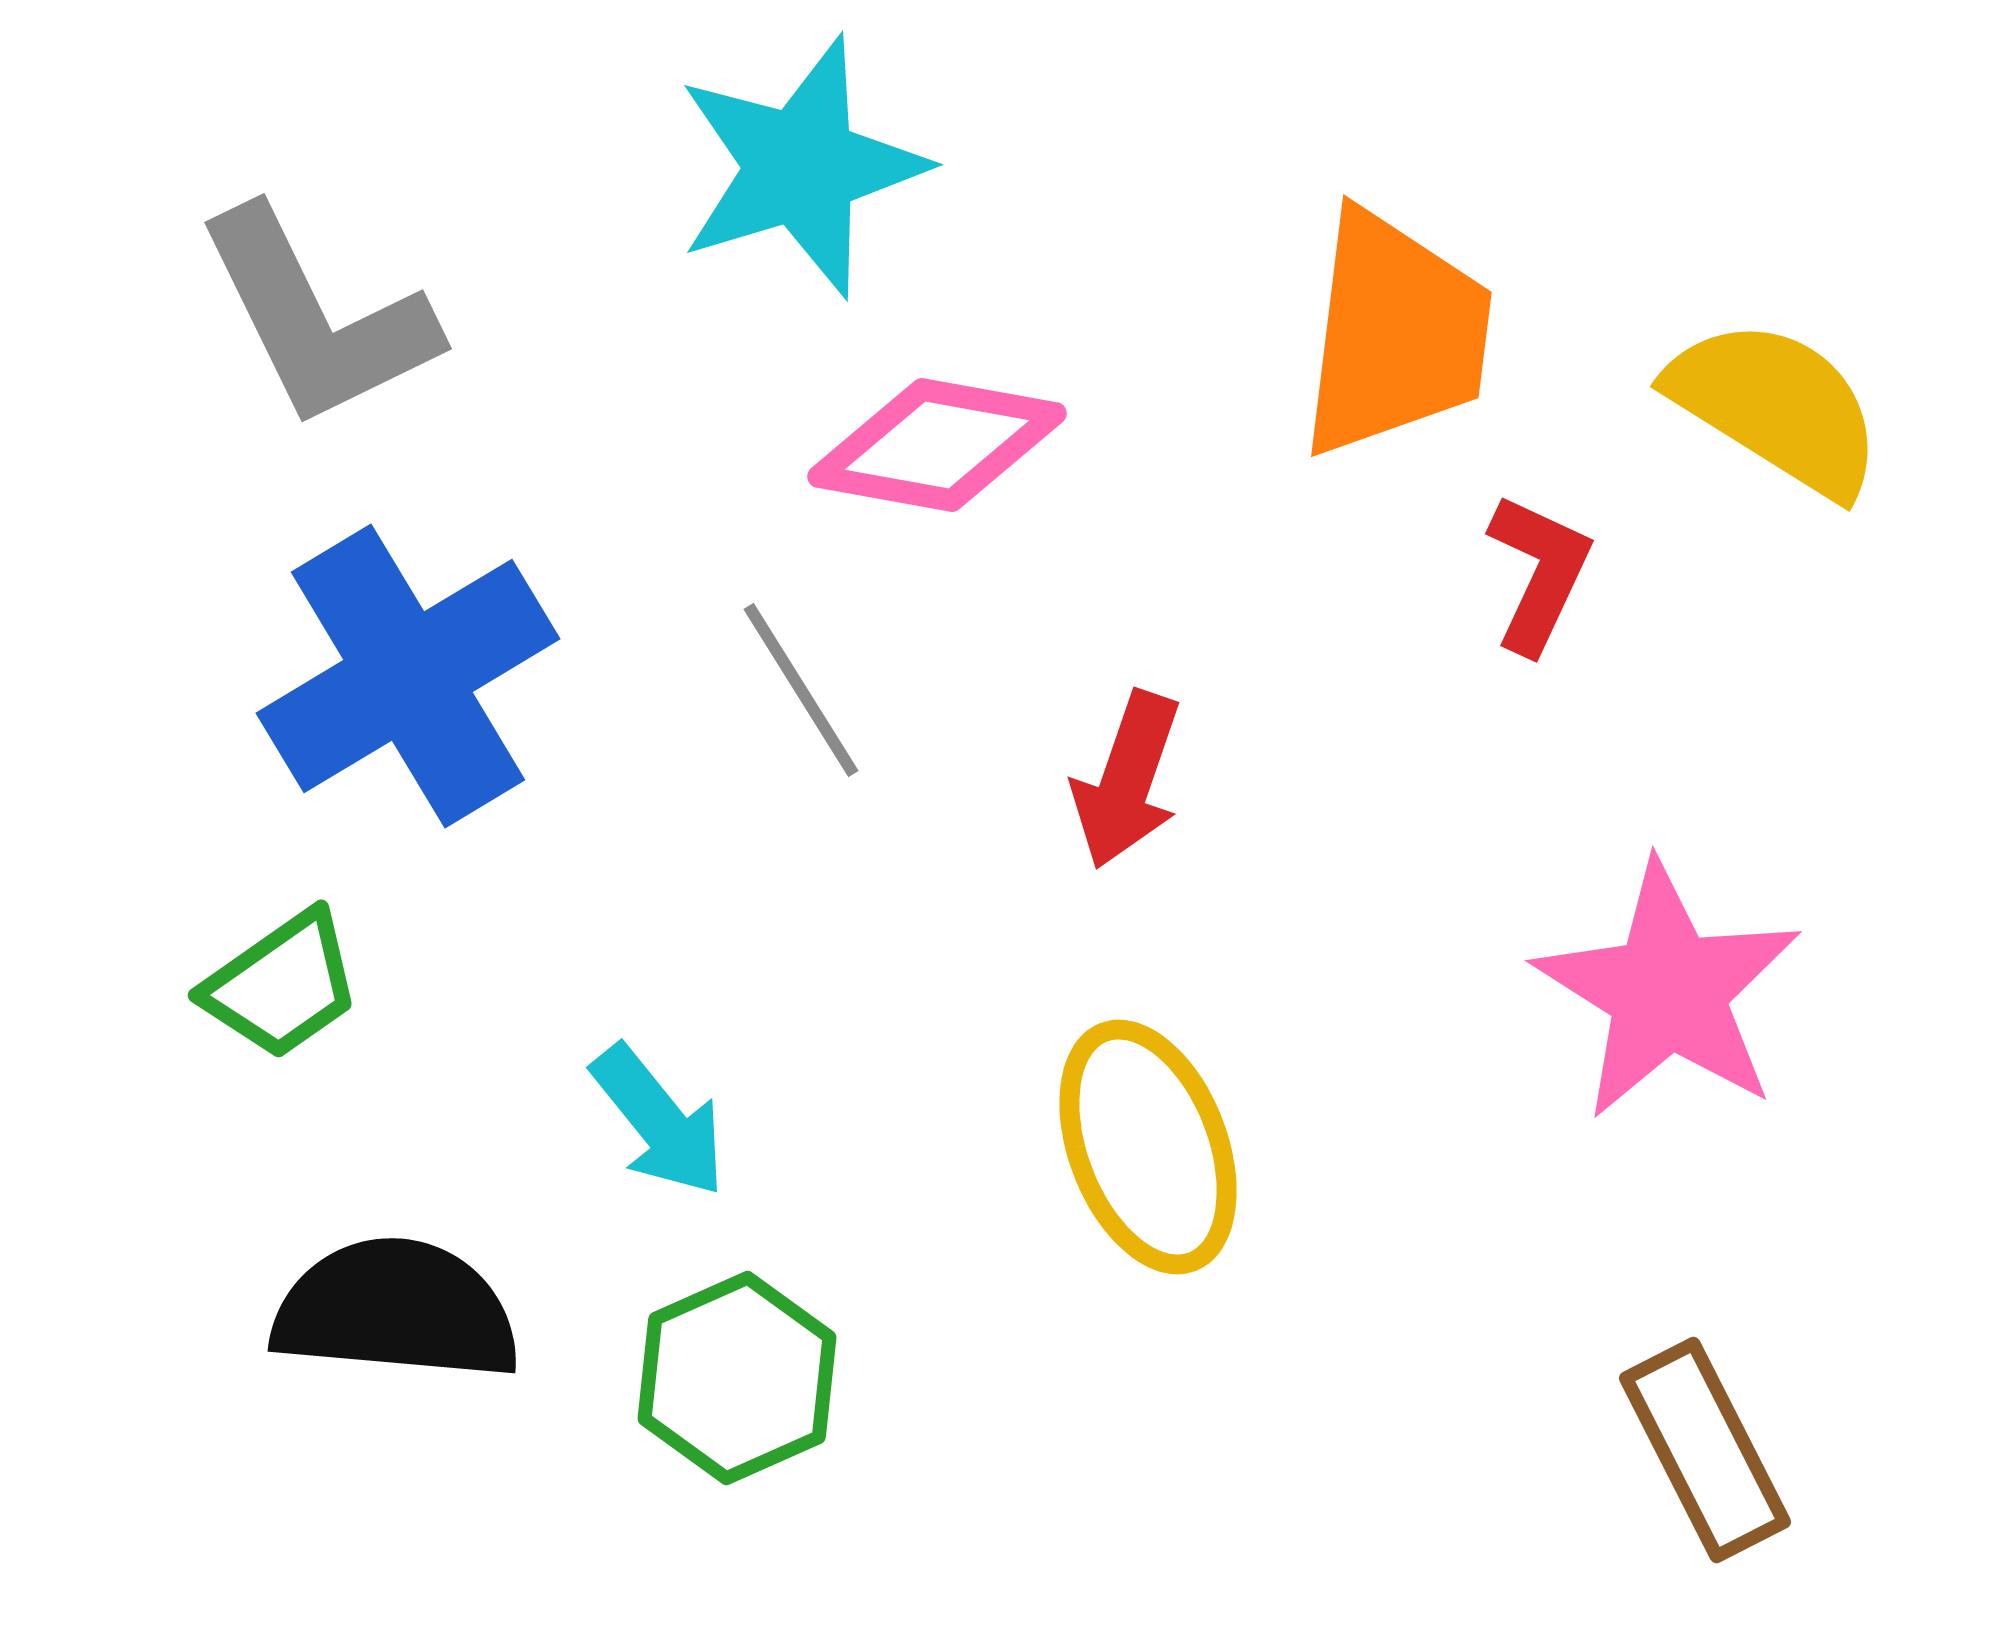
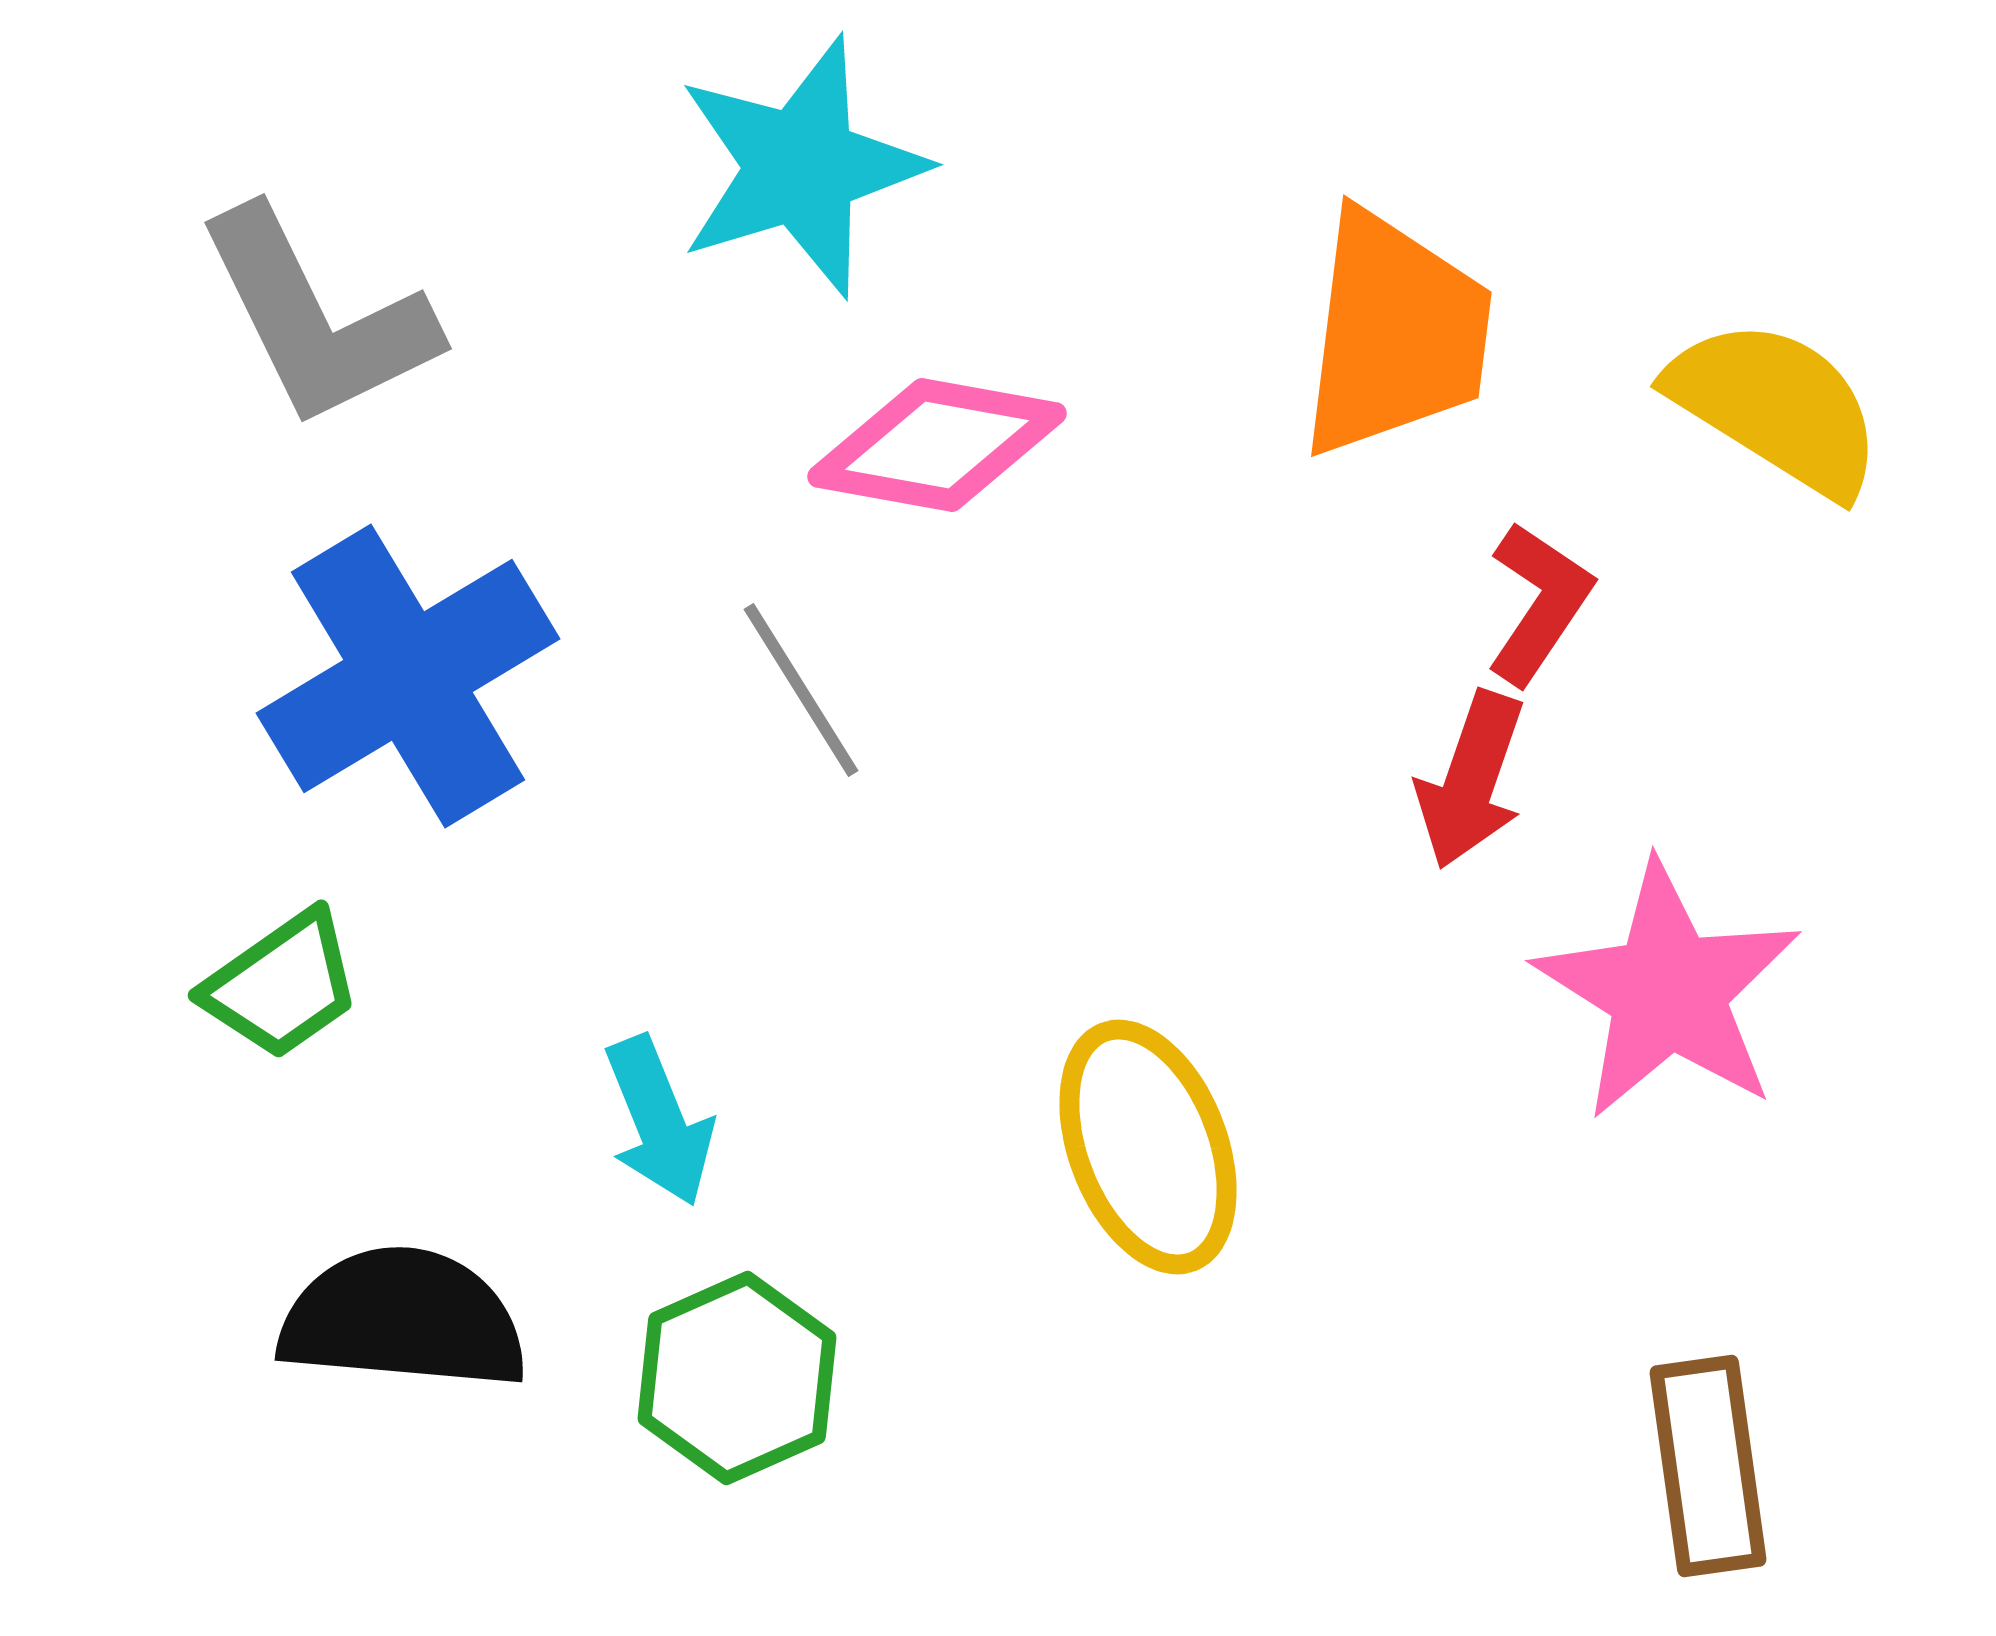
red L-shape: moved 30 px down; rotated 9 degrees clockwise
red arrow: moved 344 px right
cyan arrow: rotated 17 degrees clockwise
black semicircle: moved 7 px right, 9 px down
brown rectangle: moved 3 px right, 16 px down; rotated 19 degrees clockwise
